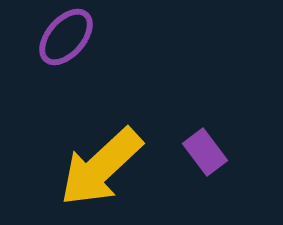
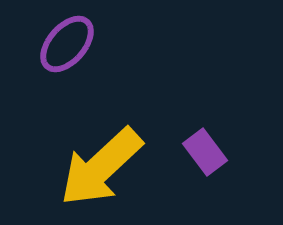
purple ellipse: moved 1 px right, 7 px down
